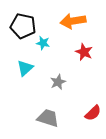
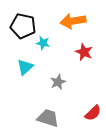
cyan triangle: moved 1 px up
